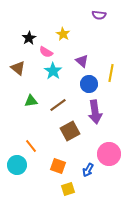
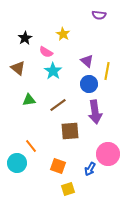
black star: moved 4 px left
purple triangle: moved 5 px right
yellow line: moved 4 px left, 2 px up
green triangle: moved 2 px left, 1 px up
brown square: rotated 24 degrees clockwise
pink circle: moved 1 px left
cyan circle: moved 2 px up
blue arrow: moved 2 px right, 1 px up
